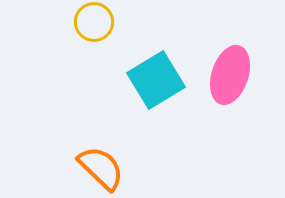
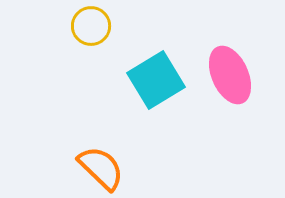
yellow circle: moved 3 px left, 4 px down
pink ellipse: rotated 42 degrees counterclockwise
